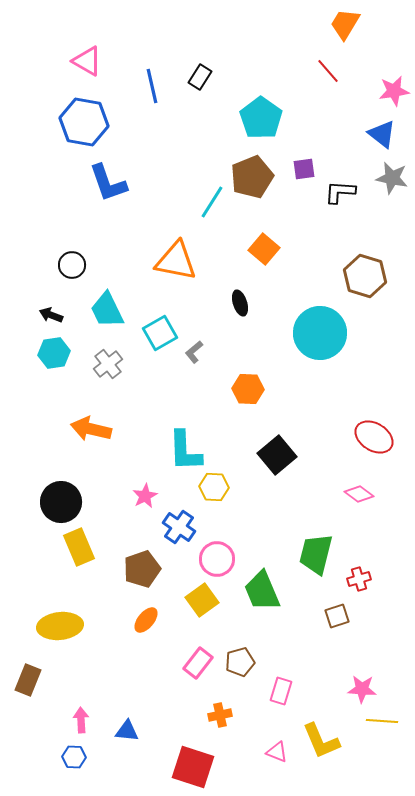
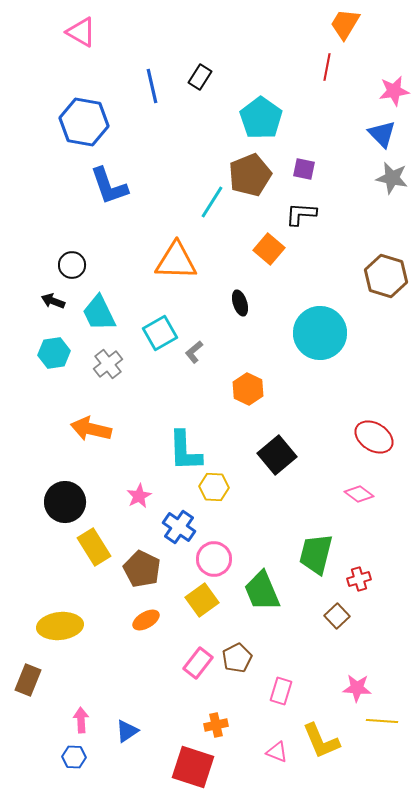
pink triangle at (87, 61): moved 6 px left, 29 px up
red line at (328, 71): moved 1 px left, 4 px up; rotated 52 degrees clockwise
blue triangle at (382, 134): rotated 8 degrees clockwise
purple square at (304, 169): rotated 20 degrees clockwise
brown pentagon at (252, 177): moved 2 px left, 2 px up
blue L-shape at (108, 183): moved 1 px right, 3 px down
black L-shape at (340, 192): moved 39 px left, 22 px down
orange square at (264, 249): moved 5 px right
orange triangle at (176, 261): rotated 9 degrees counterclockwise
brown hexagon at (365, 276): moved 21 px right
cyan trapezoid at (107, 310): moved 8 px left, 3 px down
black arrow at (51, 315): moved 2 px right, 14 px up
orange hexagon at (248, 389): rotated 24 degrees clockwise
pink star at (145, 496): moved 6 px left
black circle at (61, 502): moved 4 px right
yellow rectangle at (79, 547): moved 15 px right; rotated 9 degrees counterclockwise
pink circle at (217, 559): moved 3 px left
brown pentagon at (142, 569): rotated 27 degrees counterclockwise
brown square at (337, 616): rotated 25 degrees counterclockwise
orange ellipse at (146, 620): rotated 20 degrees clockwise
brown pentagon at (240, 662): moved 3 px left, 4 px up; rotated 12 degrees counterclockwise
pink star at (362, 689): moved 5 px left, 1 px up
orange cross at (220, 715): moved 4 px left, 10 px down
blue triangle at (127, 731): rotated 40 degrees counterclockwise
